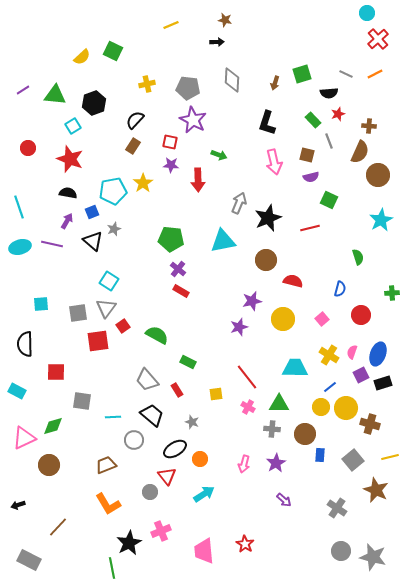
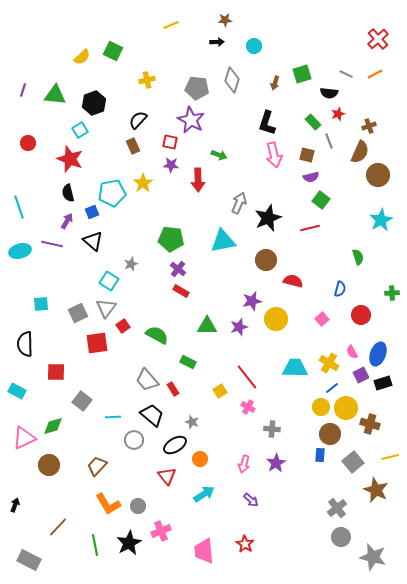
cyan circle at (367, 13): moved 113 px left, 33 px down
brown star at (225, 20): rotated 16 degrees counterclockwise
gray diamond at (232, 80): rotated 15 degrees clockwise
yellow cross at (147, 84): moved 4 px up
gray pentagon at (188, 88): moved 9 px right
purple line at (23, 90): rotated 40 degrees counterclockwise
black semicircle at (329, 93): rotated 12 degrees clockwise
black semicircle at (135, 120): moved 3 px right
purple star at (193, 120): moved 2 px left
green rectangle at (313, 120): moved 2 px down
cyan square at (73, 126): moved 7 px right, 4 px down
brown cross at (369, 126): rotated 24 degrees counterclockwise
brown rectangle at (133, 146): rotated 56 degrees counterclockwise
red circle at (28, 148): moved 5 px up
pink arrow at (274, 162): moved 7 px up
cyan pentagon at (113, 191): moved 1 px left, 2 px down
black semicircle at (68, 193): rotated 114 degrees counterclockwise
green square at (329, 200): moved 8 px left; rotated 12 degrees clockwise
gray star at (114, 229): moved 17 px right, 35 px down
cyan ellipse at (20, 247): moved 4 px down
gray square at (78, 313): rotated 18 degrees counterclockwise
yellow circle at (283, 319): moved 7 px left
red square at (98, 341): moved 1 px left, 2 px down
pink semicircle at (352, 352): rotated 48 degrees counterclockwise
yellow cross at (329, 355): moved 8 px down
blue line at (330, 387): moved 2 px right, 1 px down
red rectangle at (177, 390): moved 4 px left, 1 px up
yellow square at (216, 394): moved 4 px right, 3 px up; rotated 24 degrees counterclockwise
gray square at (82, 401): rotated 30 degrees clockwise
green triangle at (279, 404): moved 72 px left, 78 px up
brown circle at (305, 434): moved 25 px right
black ellipse at (175, 449): moved 4 px up
gray square at (353, 460): moved 2 px down
brown trapezoid at (106, 465): moved 9 px left, 1 px down; rotated 25 degrees counterclockwise
gray circle at (150, 492): moved 12 px left, 14 px down
purple arrow at (284, 500): moved 33 px left
black arrow at (18, 505): moved 3 px left; rotated 128 degrees clockwise
gray cross at (337, 508): rotated 18 degrees clockwise
gray circle at (341, 551): moved 14 px up
green line at (112, 568): moved 17 px left, 23 px up
